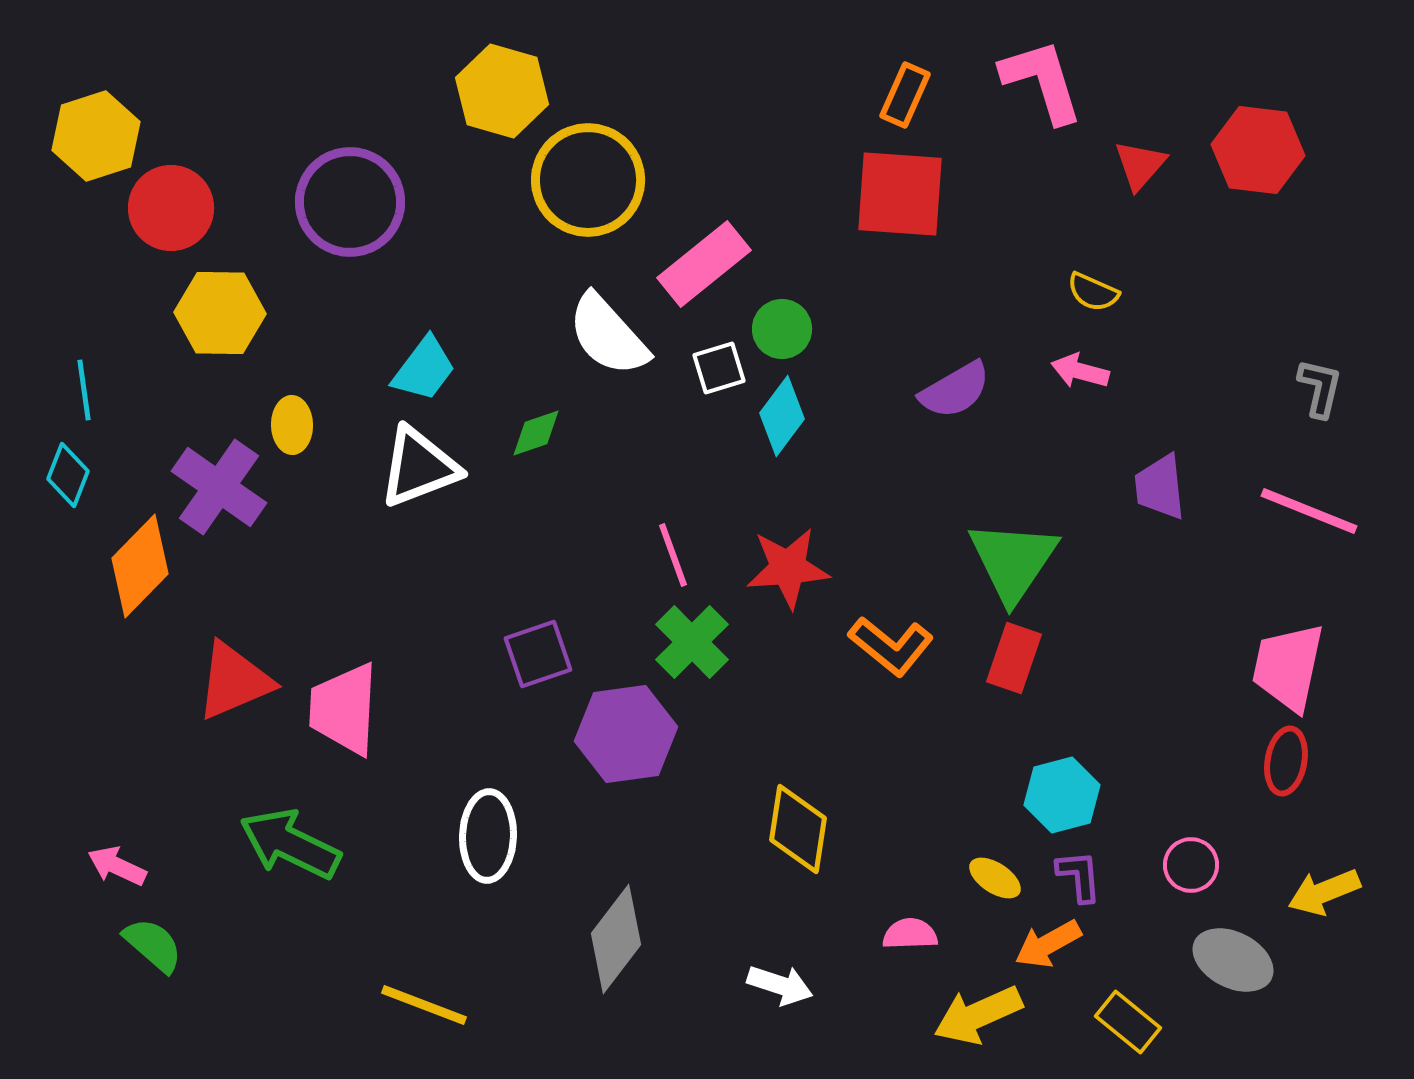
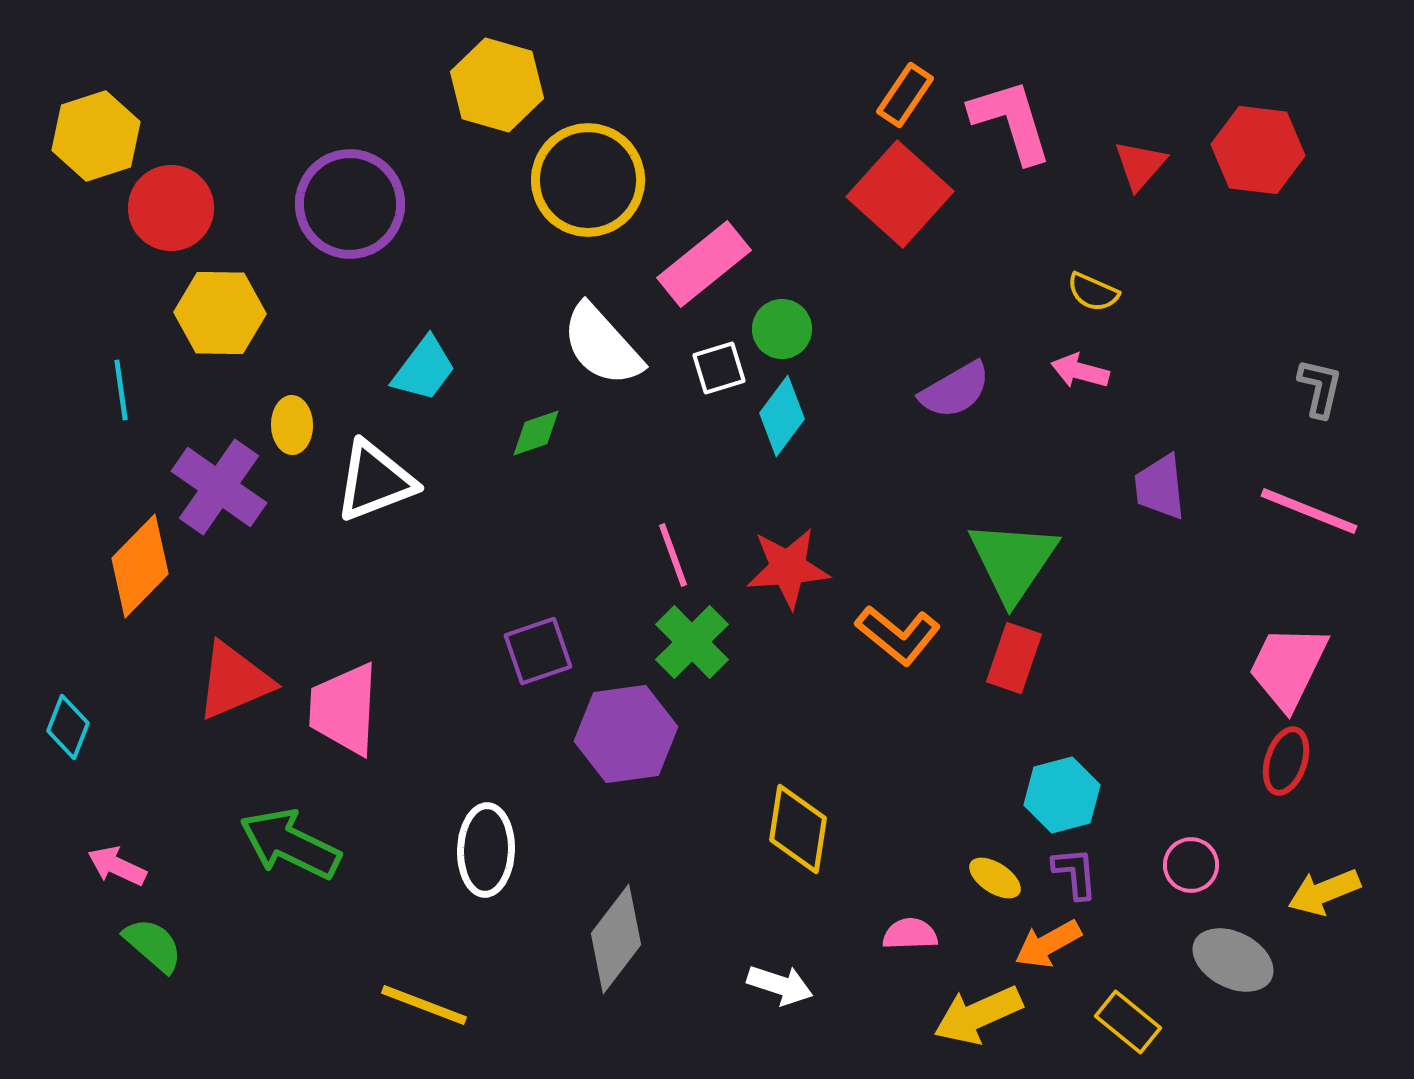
pink L-shape at (1042, 81): moved 31 px left, 40 px down
yellow hexagon at (502, 91): moved 5 px left, 6 px up
orange rectangle at (905, 95): rotated 10 degrees clockwise
red square at (900, 194): rotated 38 degrees clockwise
purple circle at (350, 202): moved 2 px down
white semicircle at (608, 335): moved 6 px left, 10 px down
cyan line at (84, 390): moved 37 px right
white triangle at (419, 467): moved 44 px left, 14 px down
cyan diamond at (68, 475): moved 252 px down
orange L-shape at (891, 646): moved 7 px right, 11 px up
purple square at (538, 654): moved 3 px up
pink trapezoid at (1288, 667): rotated 14 degrees clockwise
red ellipse at (1286, 761): rotated 8 degrees clockwise
white ellipse at (488, 836): moved 2 px left, 14 px down
purple L-shape at (1079, 876): moved 4 px left, 3 px up
